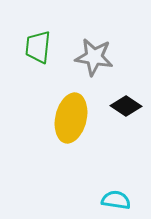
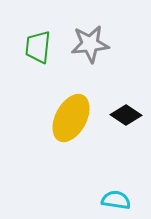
gray star: moved 4 px left, 13 px up; rotated 15 degrees counterclockwise
black diamond: moved 9 px down
yellow ellipse: rotated 15 degrees clockwise
